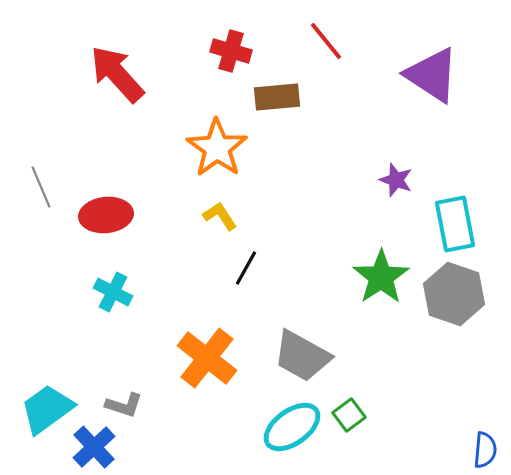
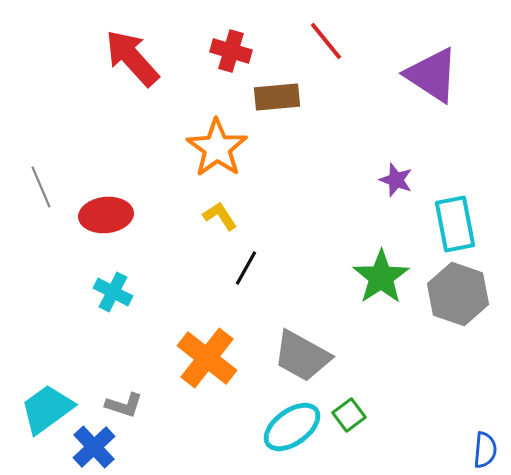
red arrow: moved 15 px right, 16 px up
gray hexagon: moved 4 px right
